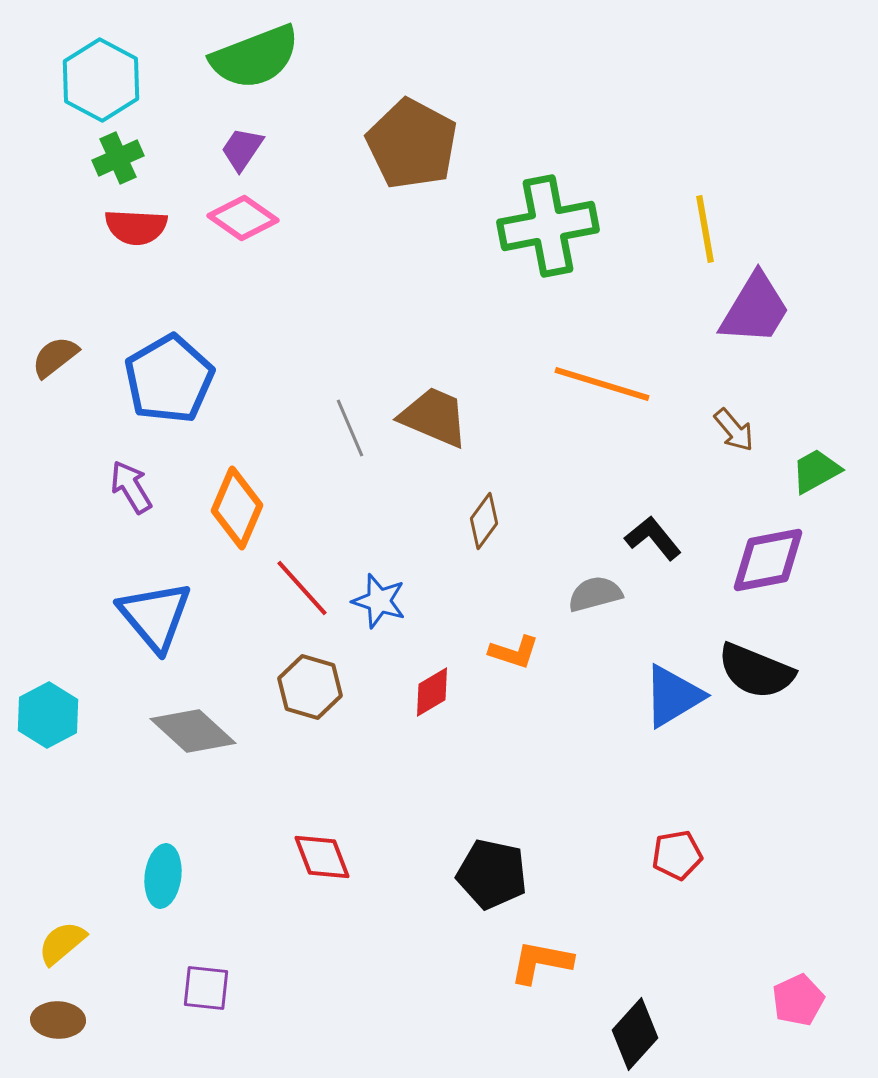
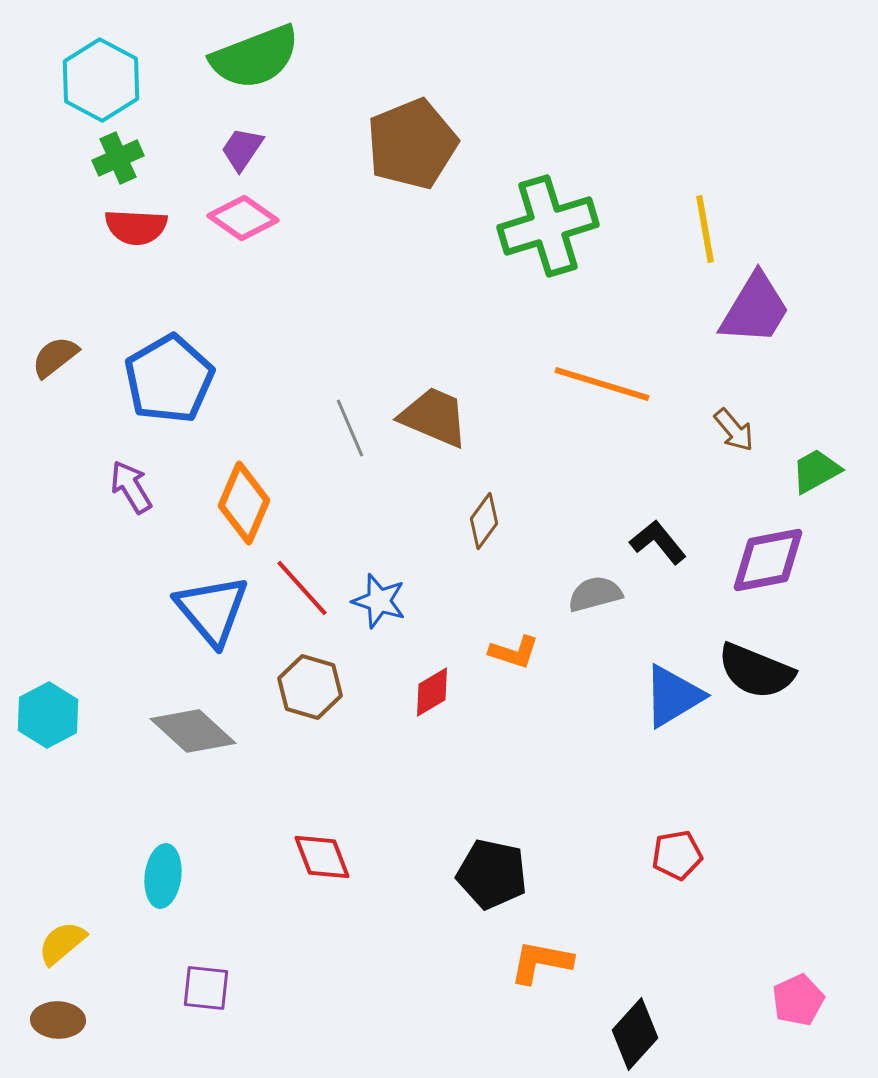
brown pentagon at (412, 144): rotated 22 degrees clockwise
green cross at (548, 226): rotated 6 degrees counterclockwise
orange diamond at (237, 508): moved 7 px right, 5 px up
black L-shape at (653, 538): moved 5 px right, 4 px down
blue triangle at (155, 616): moved 57 px right, 6 px up
